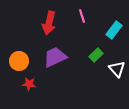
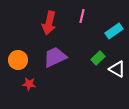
pink line: rotated 32 degrees clockwise
cyan rectangle: moved 1 px down; rotated 18 degrees clockwise
green rectangle: moved 2 px right, 3 px down
orange circle: moved 1 px left, 1 px up
white triangle: rotated 18 degrees counterclockwise
